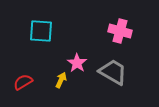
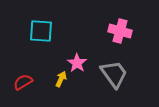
gray trapezoid: moved 1 px right, 2 px down; rotated 24 degrees clockwise
yellow arrow: moved 1 px up
